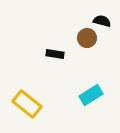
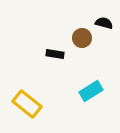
black semicircle: moved 2 px right, 2 px down
brown circle: moved 5 px left
cyan rectangle: moved 4 px up
